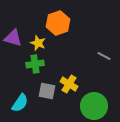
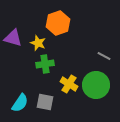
green cross: moved 10 px right
gray square: moved 2 px left, 11 px down
green circle: moved 2 px right, 21 px up
